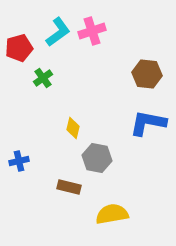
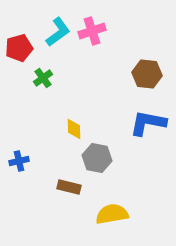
yellow diamond: moved 1 px right, 1 px down; rotated 15 degrees counterclockwise
